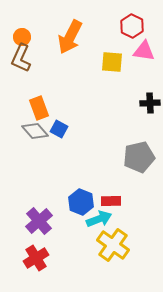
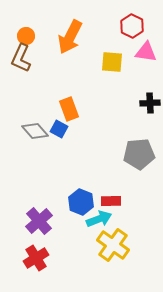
orange circle: moved 4 px right, 1 px up
pink triangle: moved 2 px right, 1 px down
orange rectangle: moved 30 px right, 1 px down
gray pentagon: moved 3 px up; rotated 8 degrees clockwise
